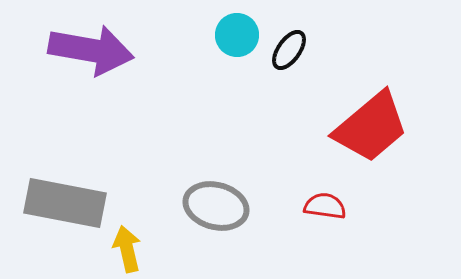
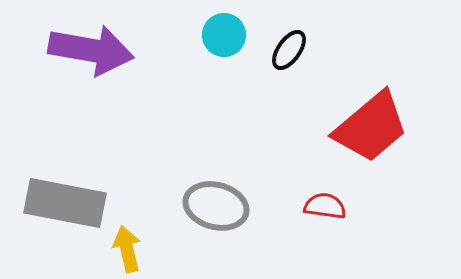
cyan circle: moved 13 px left
